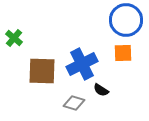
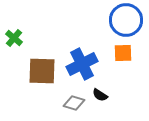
black semicircle: moved 1 px left, 5 px down
